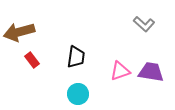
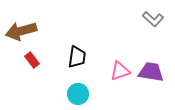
gray L-shape: moved 9 px right, 5 px up
brown arrow: moved 2 px right, 1 px up
black trapezoid: moved 1 px right
